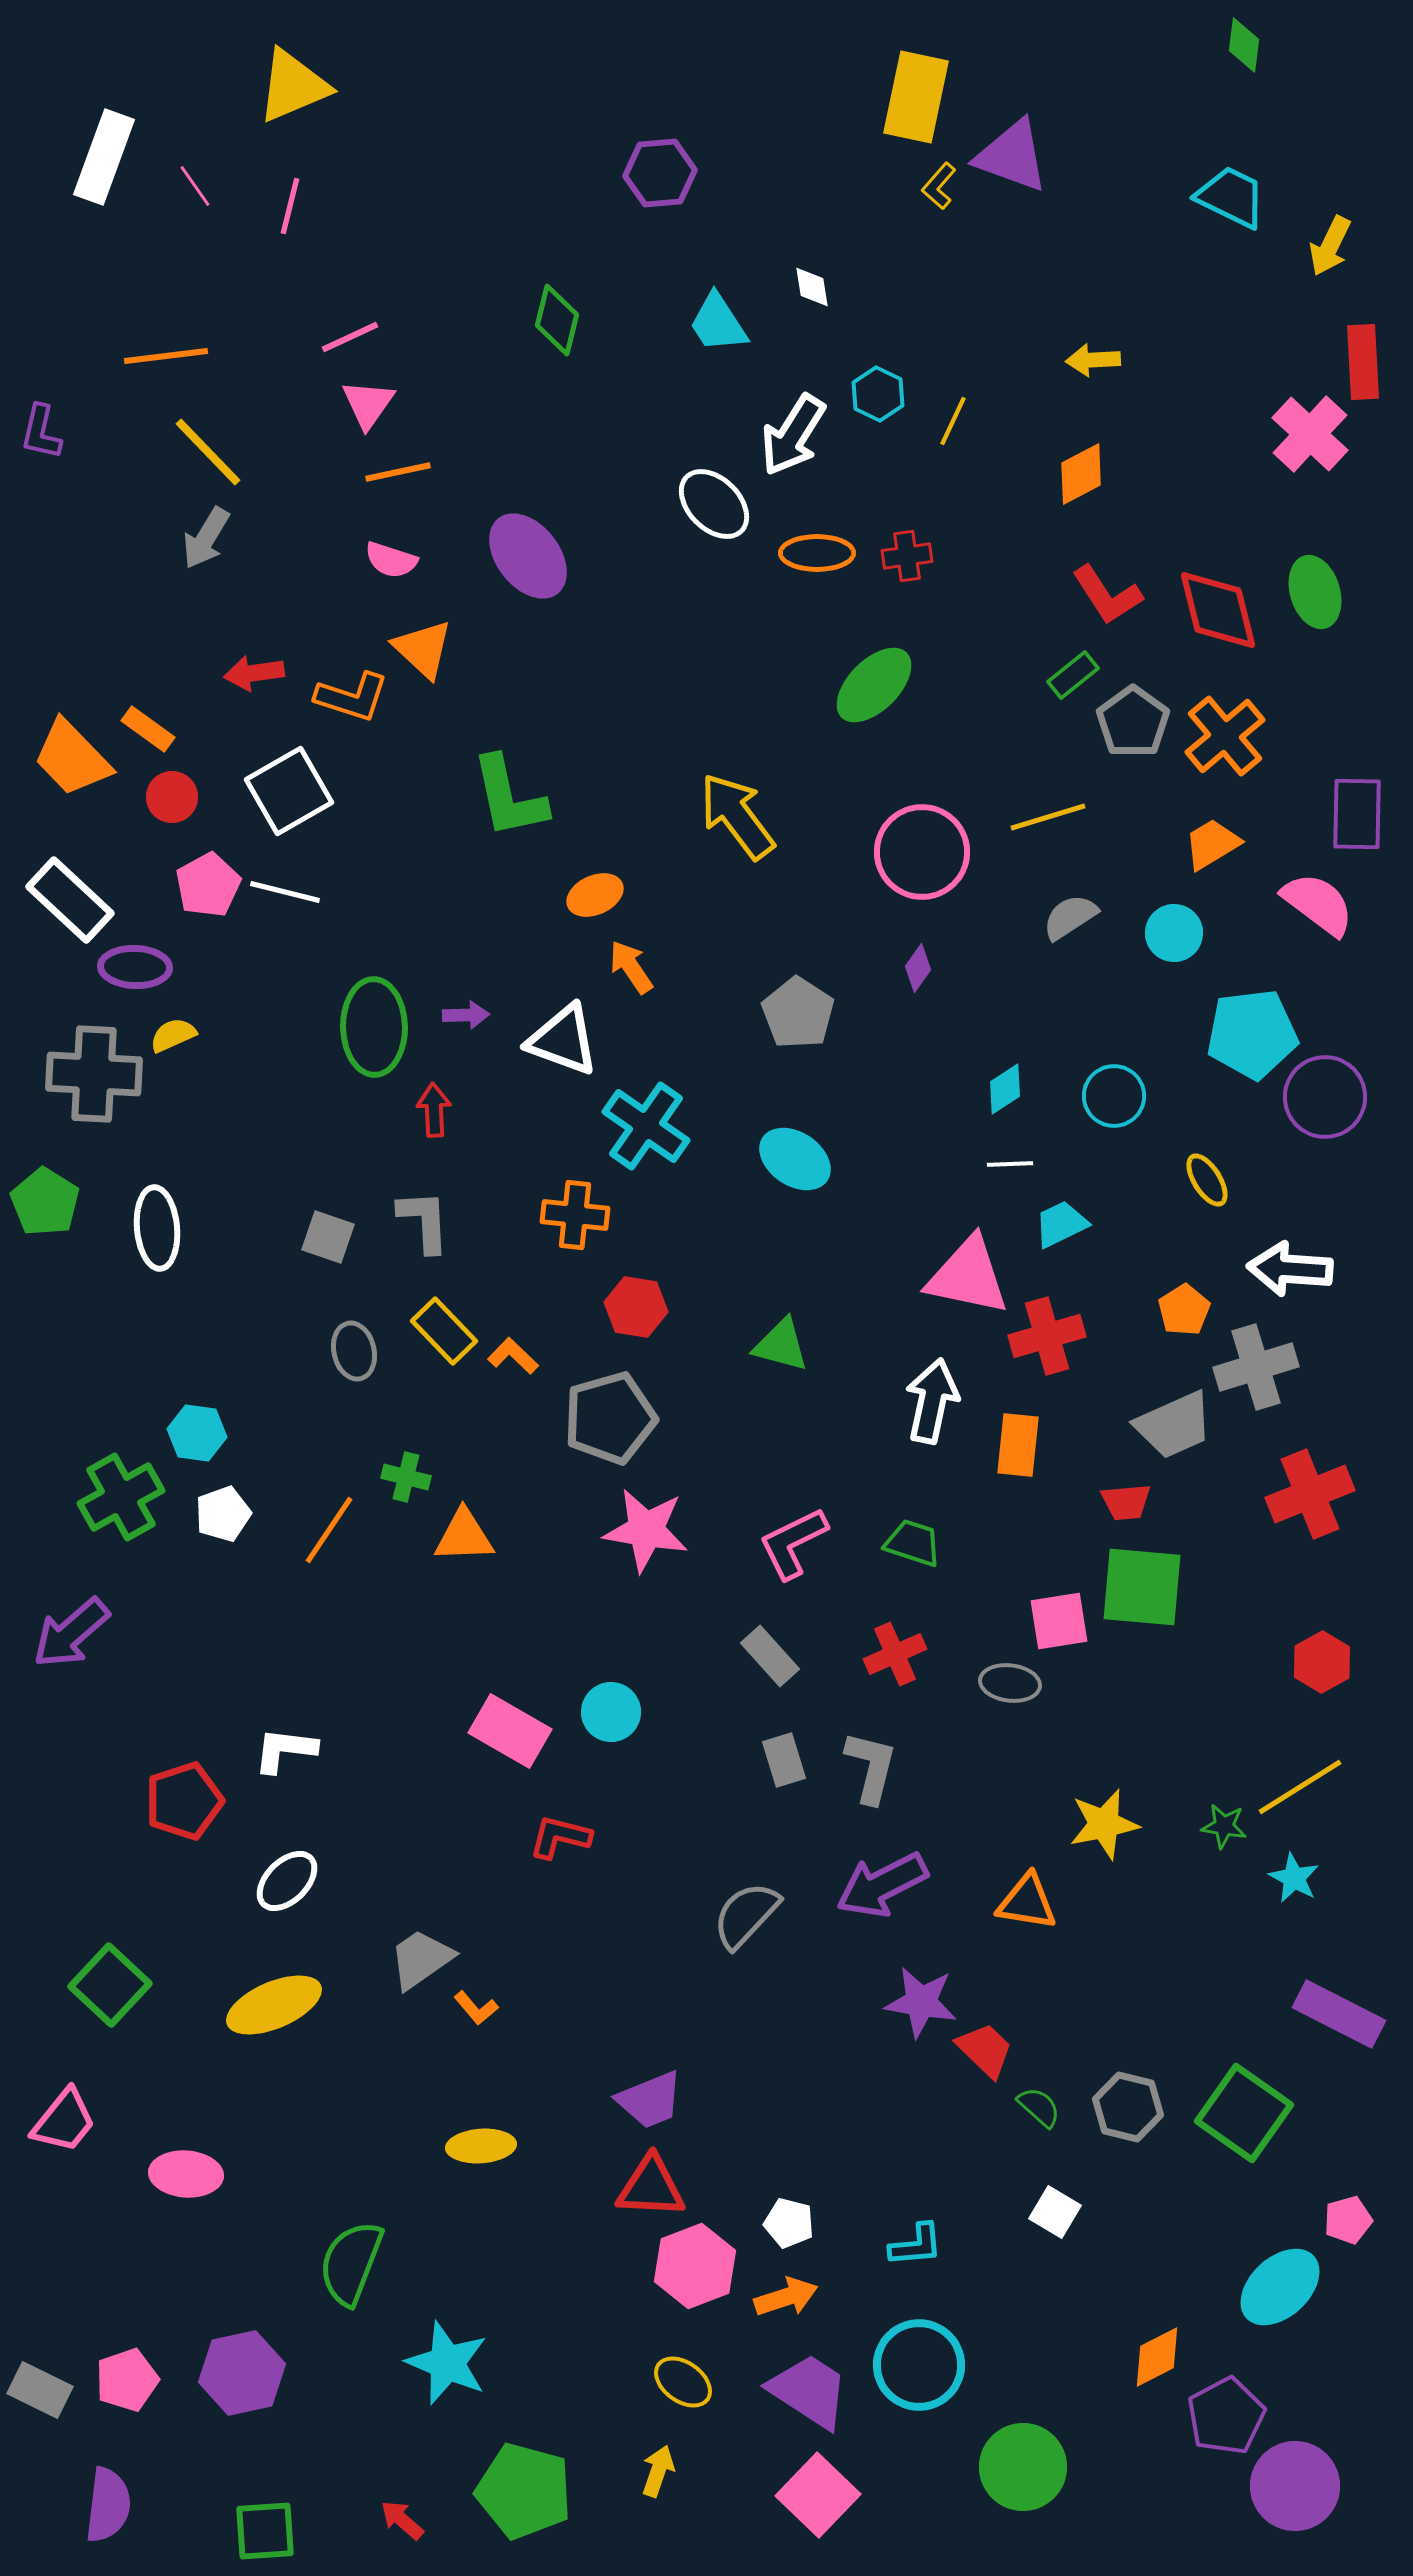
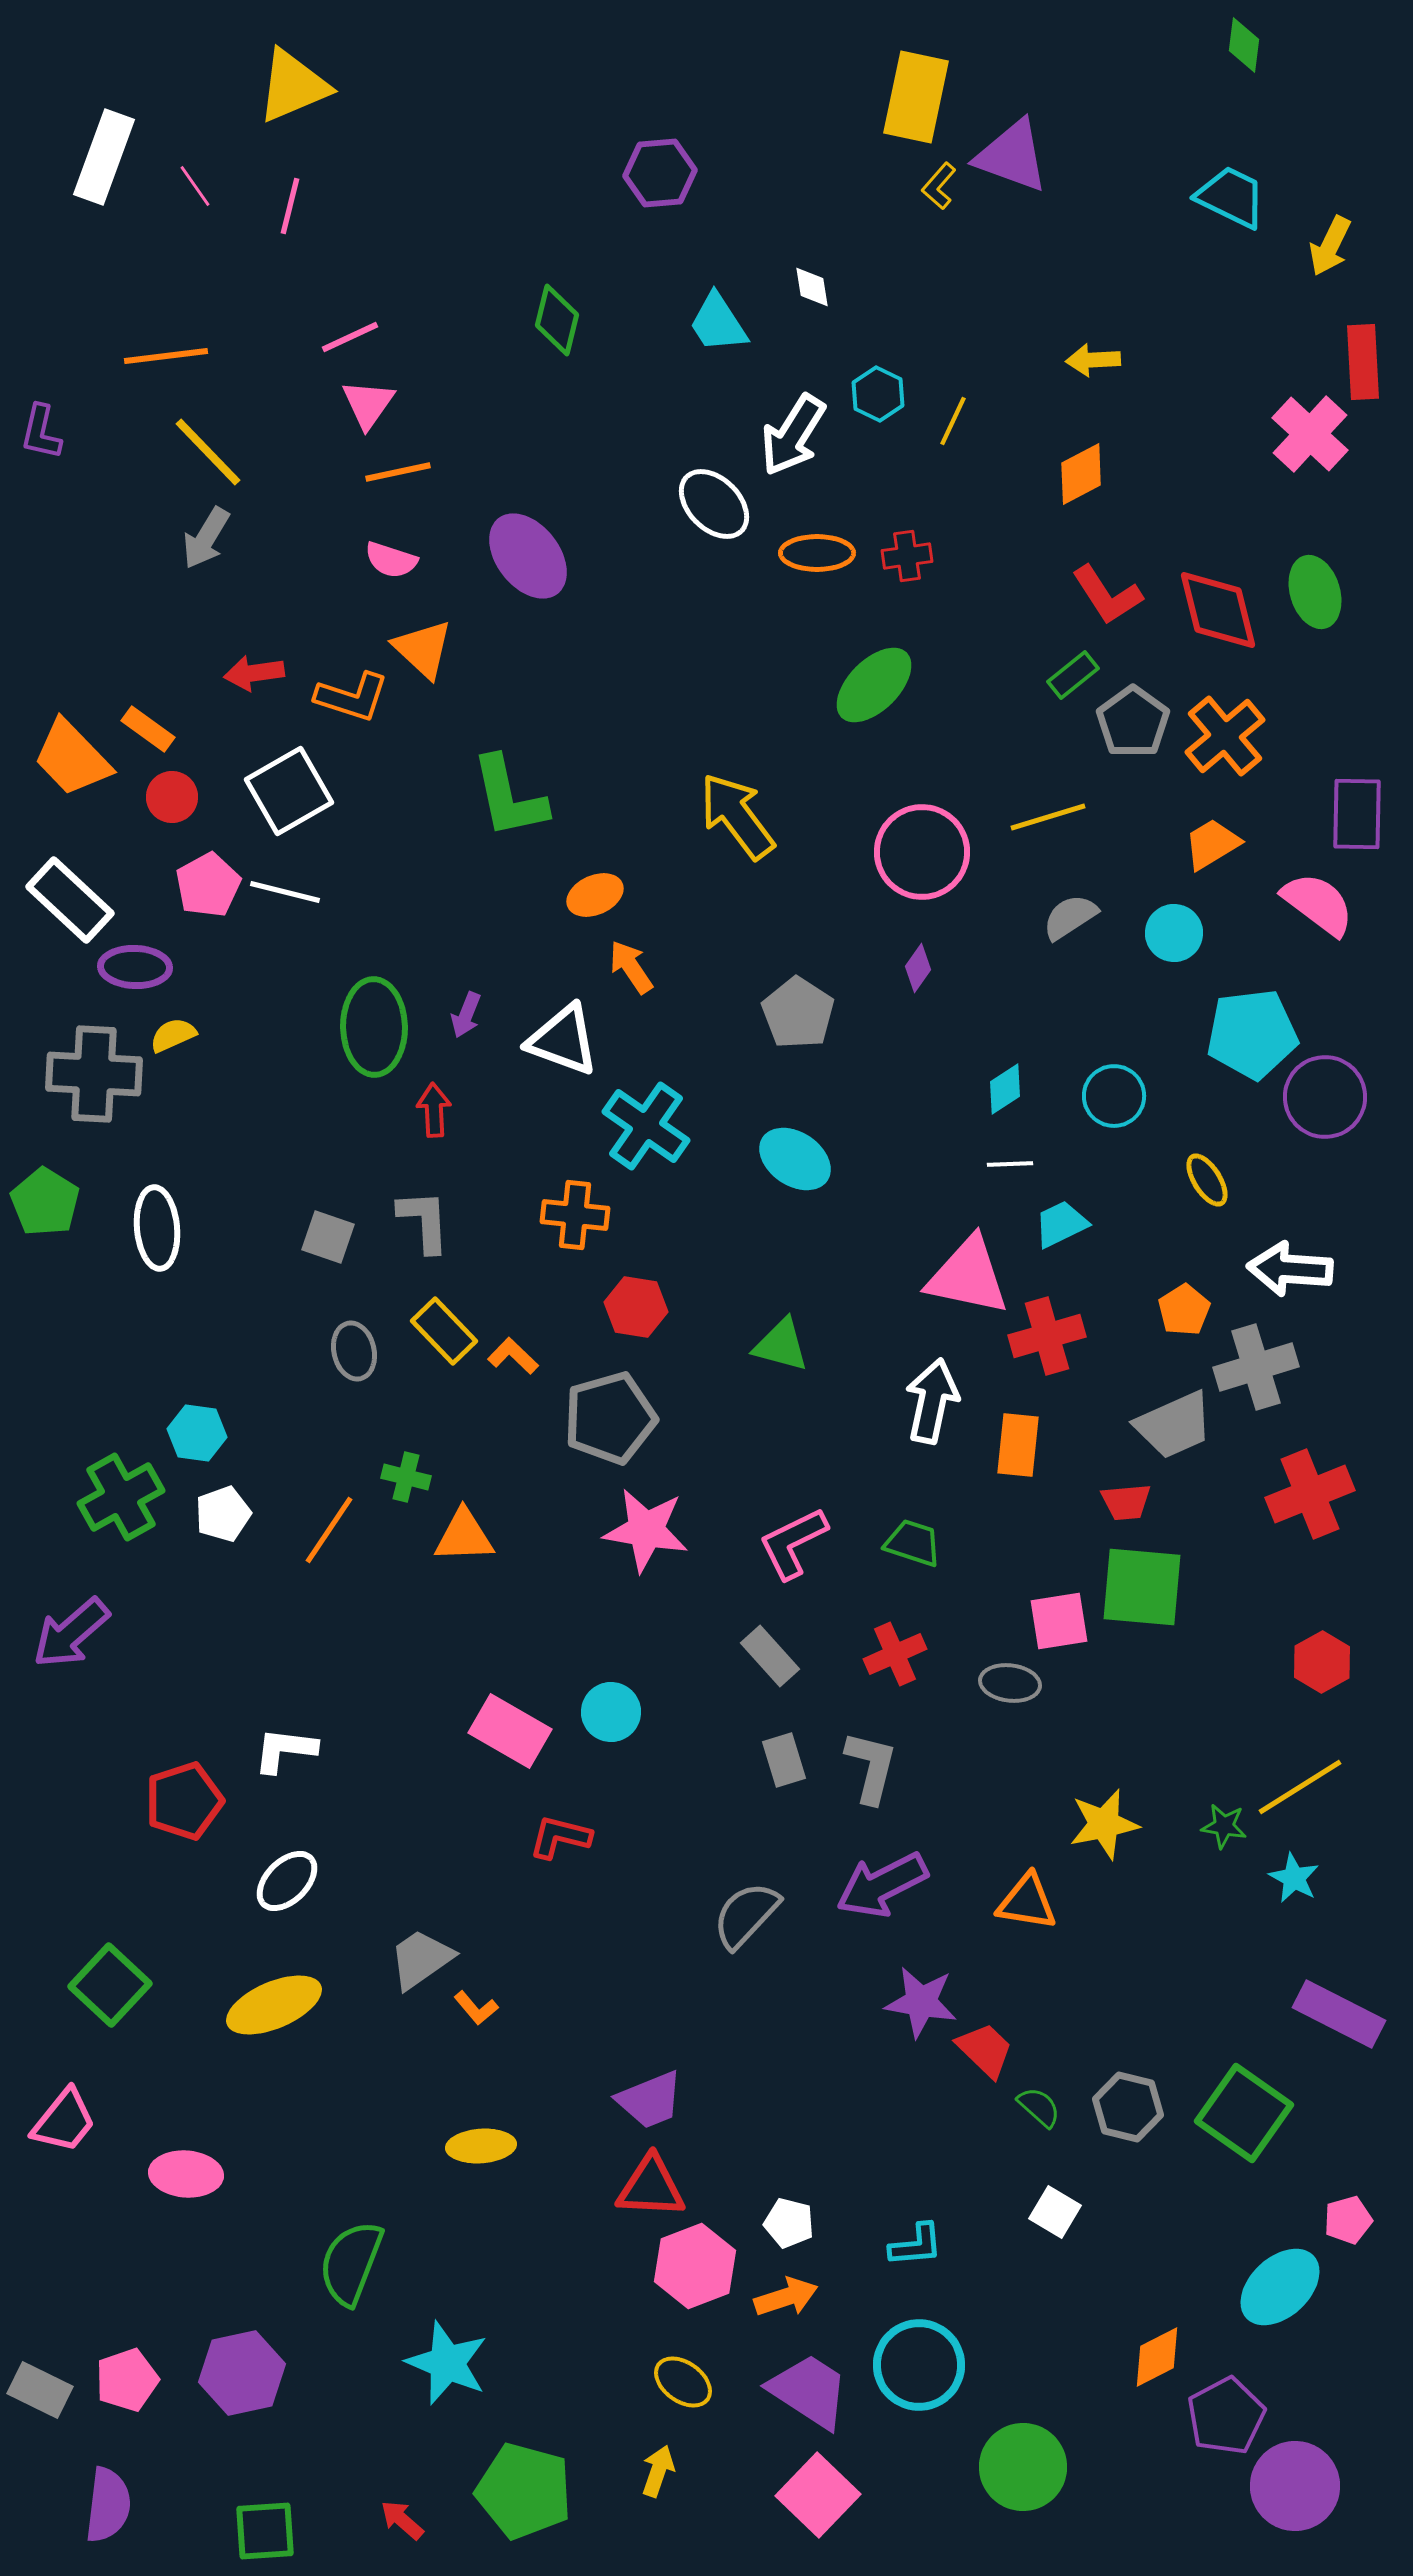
purple arrow at (466, 1015): rotated 114 degrees clockwise
